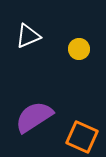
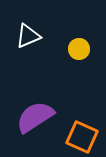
purple semicircle: moved 1 px right
